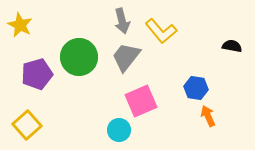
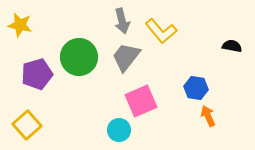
yellow star: rotated 15 degrees counterclockwise
